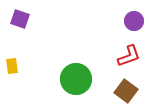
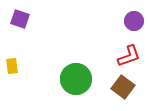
brown square: moved 3 px left, 4 px up
